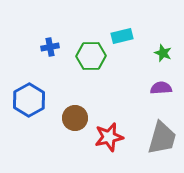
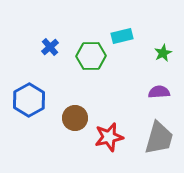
blue cross: rotated 30 degrees counterclockwise
green star: rotated 24 degrees clockwise
purple semicircle: moved 2 px left, 4 px down
gray trapezoid: moved 3 px left
